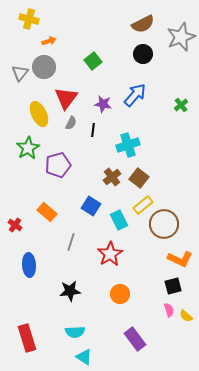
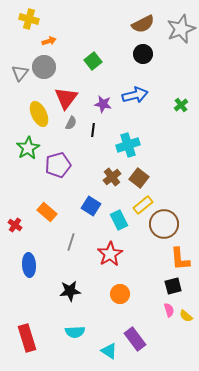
gray star: moved 8 px up
blue arrow: rotated 35 degrees clockwise
orange L-shape: rotated 60 degrees clockwise
cyan triangle: moved 25 px right, 6 px up
